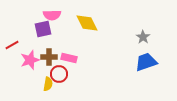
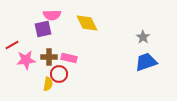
pink star: moved 4 px left; rotated 12 degrees clockwise
